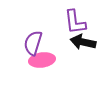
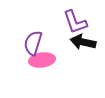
purple L-shape: rotated 12 degrees counterclockwise
